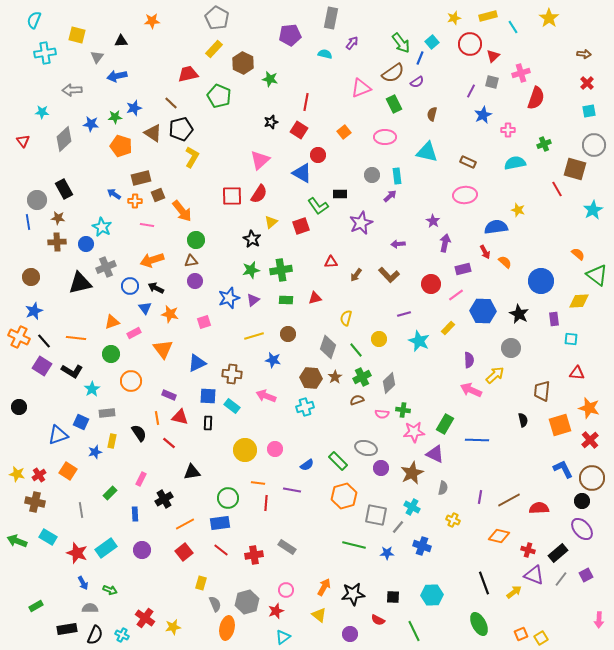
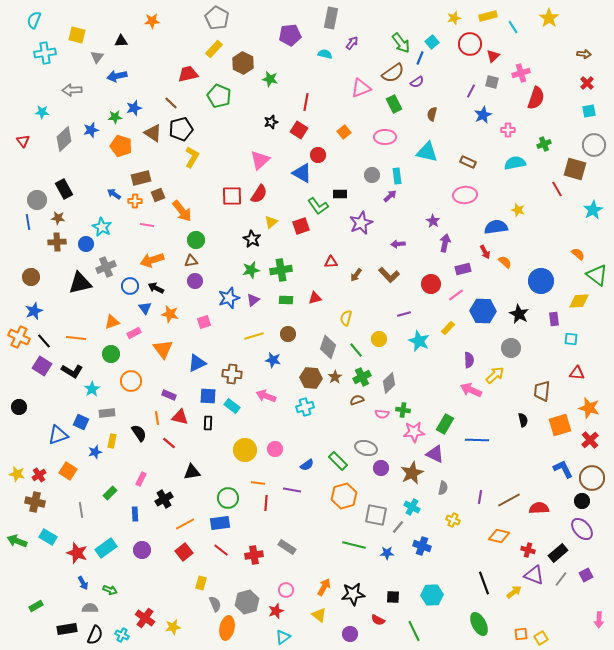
blue star at (91, 124): moved 6 px down; rotated 21 degrees counterclockwise
orange square at (521, 634): rotated 16 degrees clockwise
